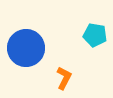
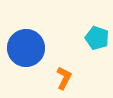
cyan pentagon: moved 2 px right, 3 px down; rotated 10 degrees clockwise
